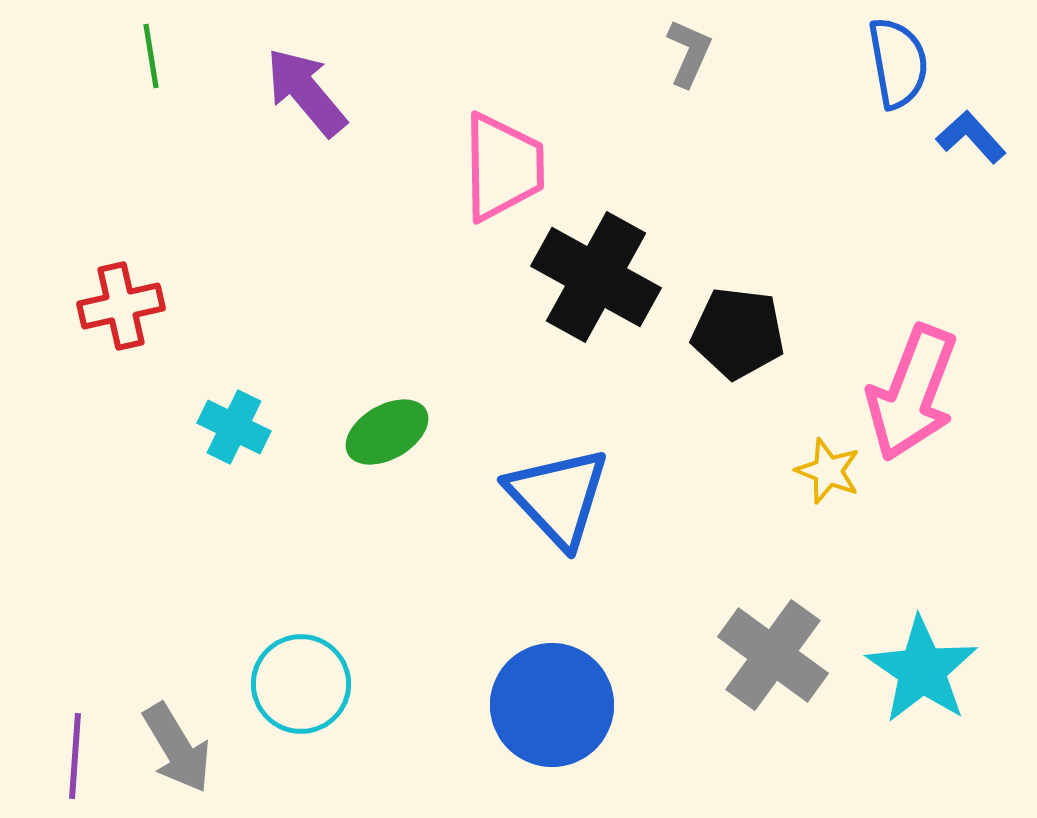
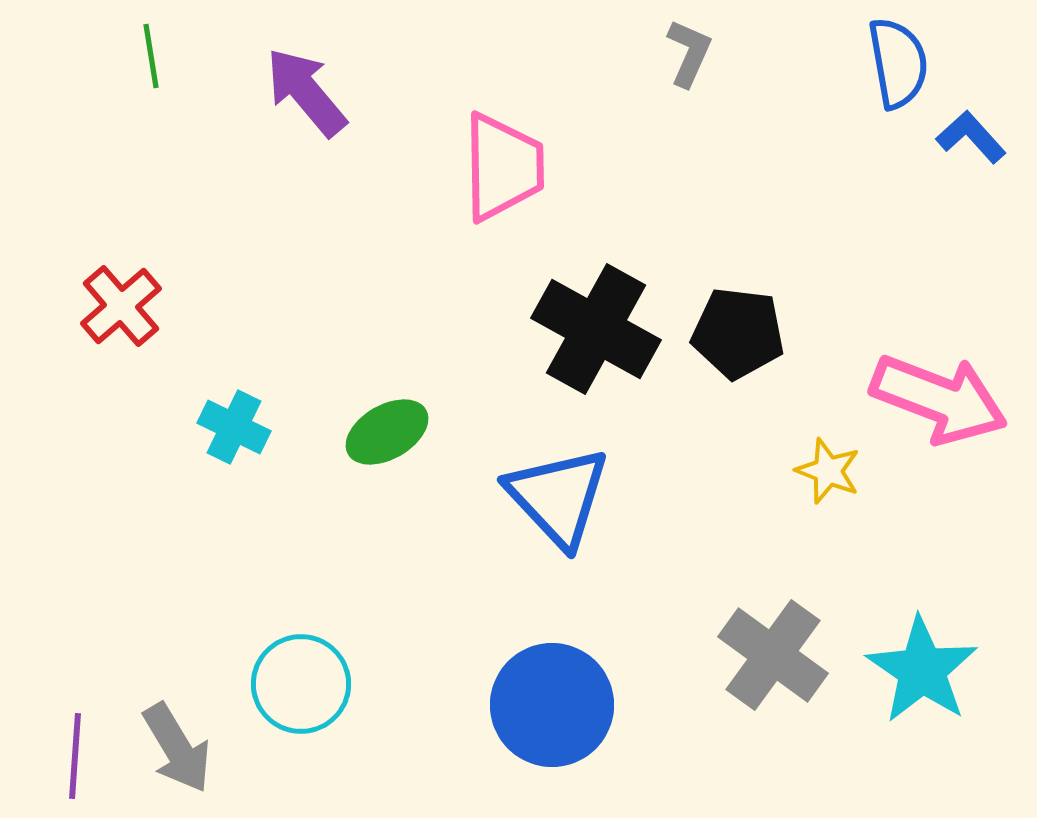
black cross: moved 52 px down
red cross: rotated 28 degrees counterclockwise
pink arrow: moved 27 px right, 6 px down; rotated 90 degrees counterclockwise
